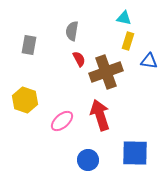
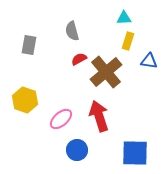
cyan triangle: rotated 14 degrees counterclockwise
gray semicircle: rotated 24 degrees counterclockwise
red semicircle: rotated 91 degrees counterclockwise
brown cross: rotated 20 degrees counterclockwise
red arrow: moved 1 px left, 1 px down
pink ellipse: moved 1 px left, 2 px up
blue circle: moved 11 px left, 10 px up
